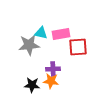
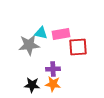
orange star: moved 2 px right, 3 px down
